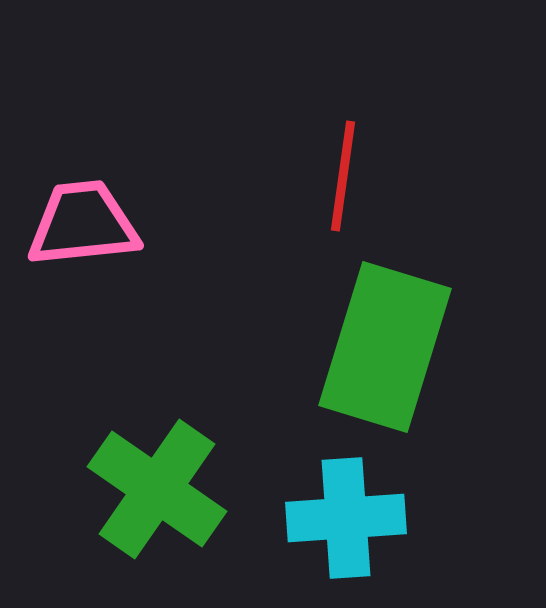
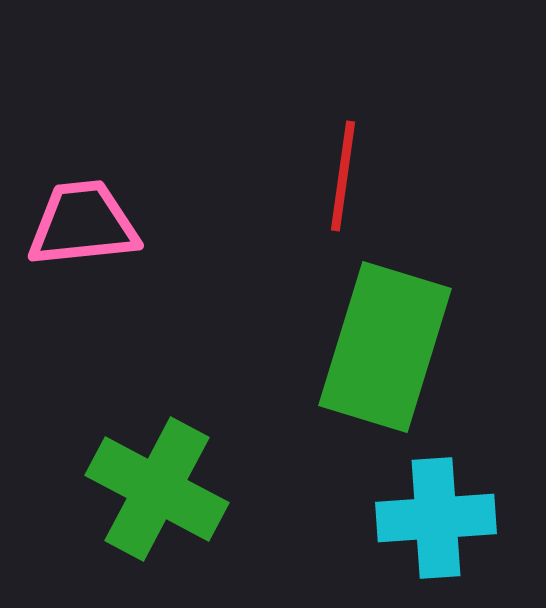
green cross: rotated 7 degrees counterclockwise
cyan cross: moved 90 px right
